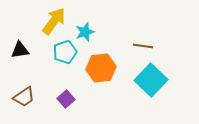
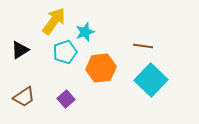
black triangle: rotated 24 degrees counterclockwise
